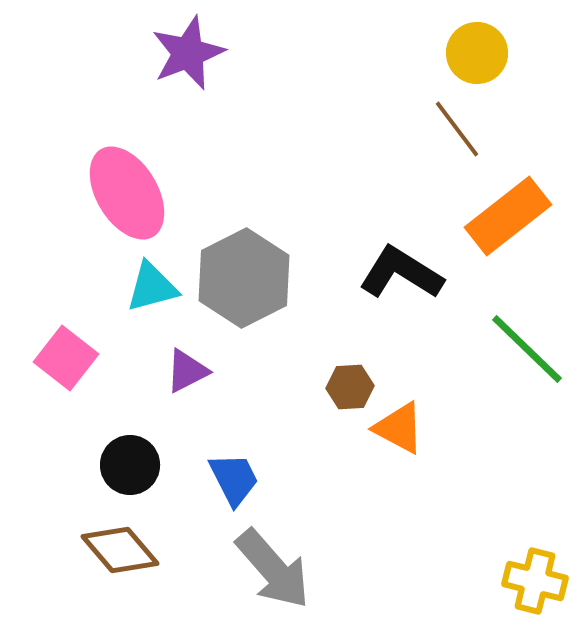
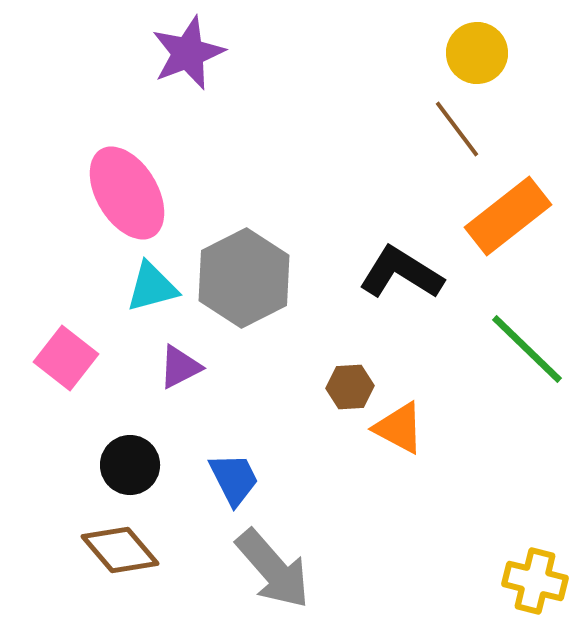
purple triangle: moved 7 px left, 4 px up
